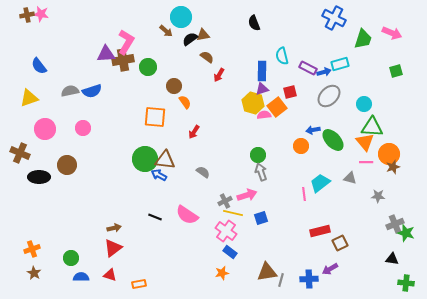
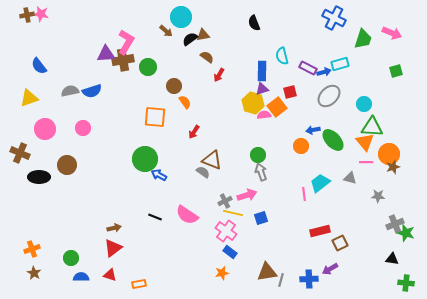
brown triangle at (165, 160): moved 47 px right; rotated 15 degrees clockwise
